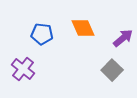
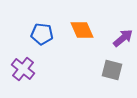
orange diamond: moved 1 px left, 2 px down
gray square: rotated 30 degrees counterclockwise
